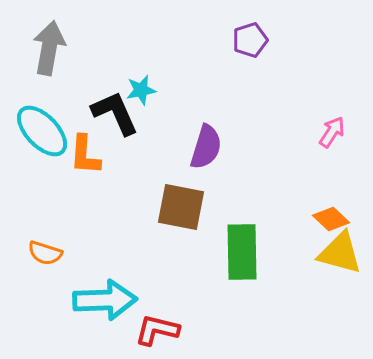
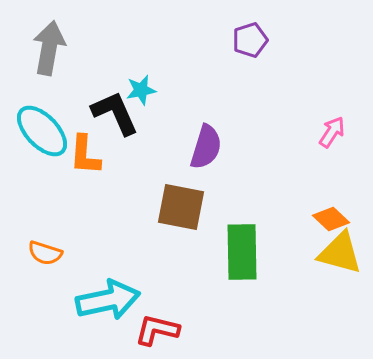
cyan arrow: moved 3 px right; rotated 10 degrees counterclockwise
